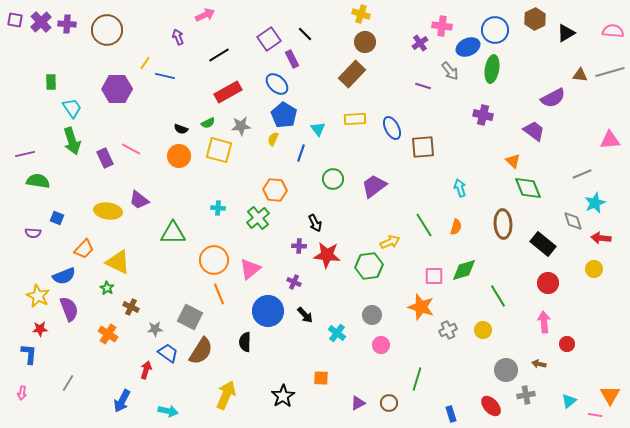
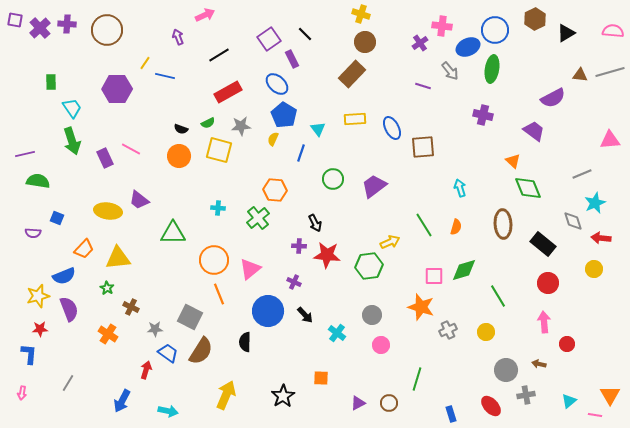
purple cross at (41, 22): moved 1 px left, 6 px down
yellow triangle at (118, 262): moved 4 px up; rotated 32 degrees counterclockwise
yellow star at (38, 296): rotated 30 degrees clockwise
yellow circle at (483, 330): moved 3 px right, 2 px down
